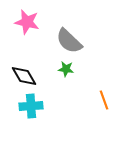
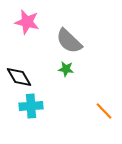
black diamond: moved 5 px left, 1 px down
orange line: moved 11 px down; rotated 24 degrees counterclockwise
